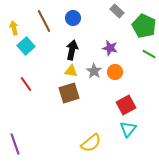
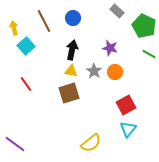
purple line: rotated 35 degrees counterclockwise
